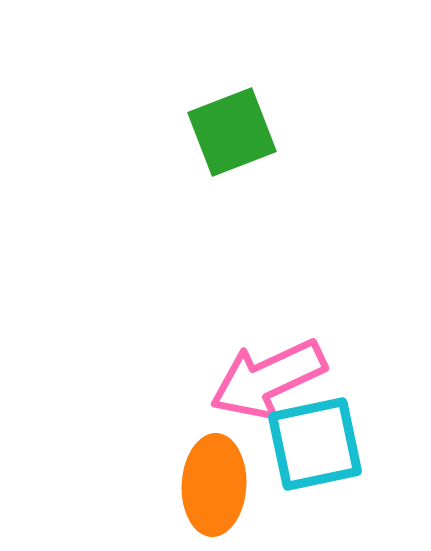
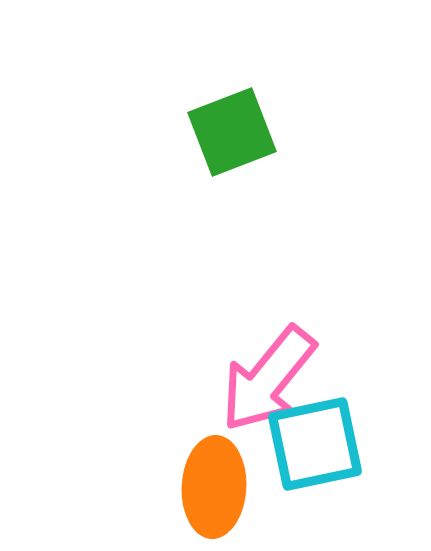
pink arrow: rotated 26 degrees counterclockwise
orange ellipse: moved 2 px down
